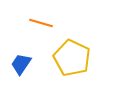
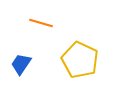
yellow pentagon: moved 8 px right, 2 px down
